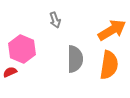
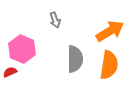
orange arrow: moved 2 px left, 1 px down
